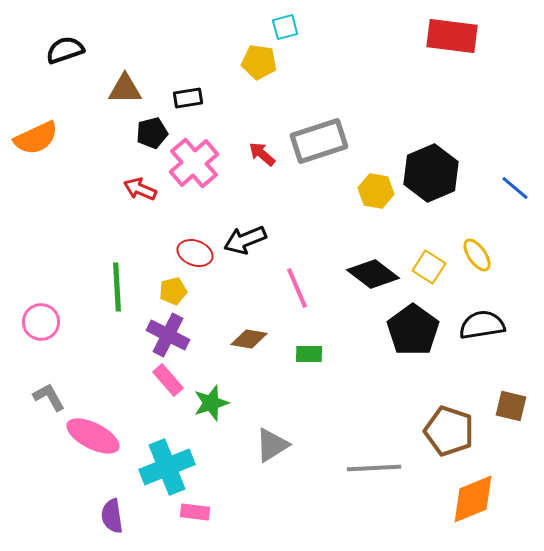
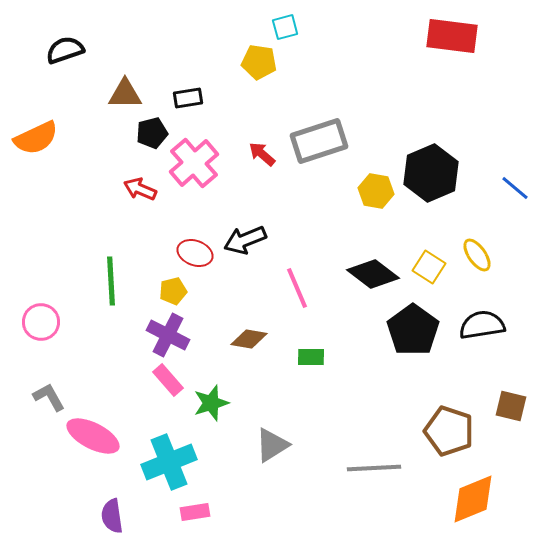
brown triangle at (125, 89): moved 5 px down
green line at (117, 287): moved 6 px left, 6 px up
green rectangle at (309, 354): moved 2 px right, 3 px down
cyan cross at (167, 467): moved 2 px right, 5 px up
pink rectangle at (195, 512): rotated 16 degrees counterclockwise
